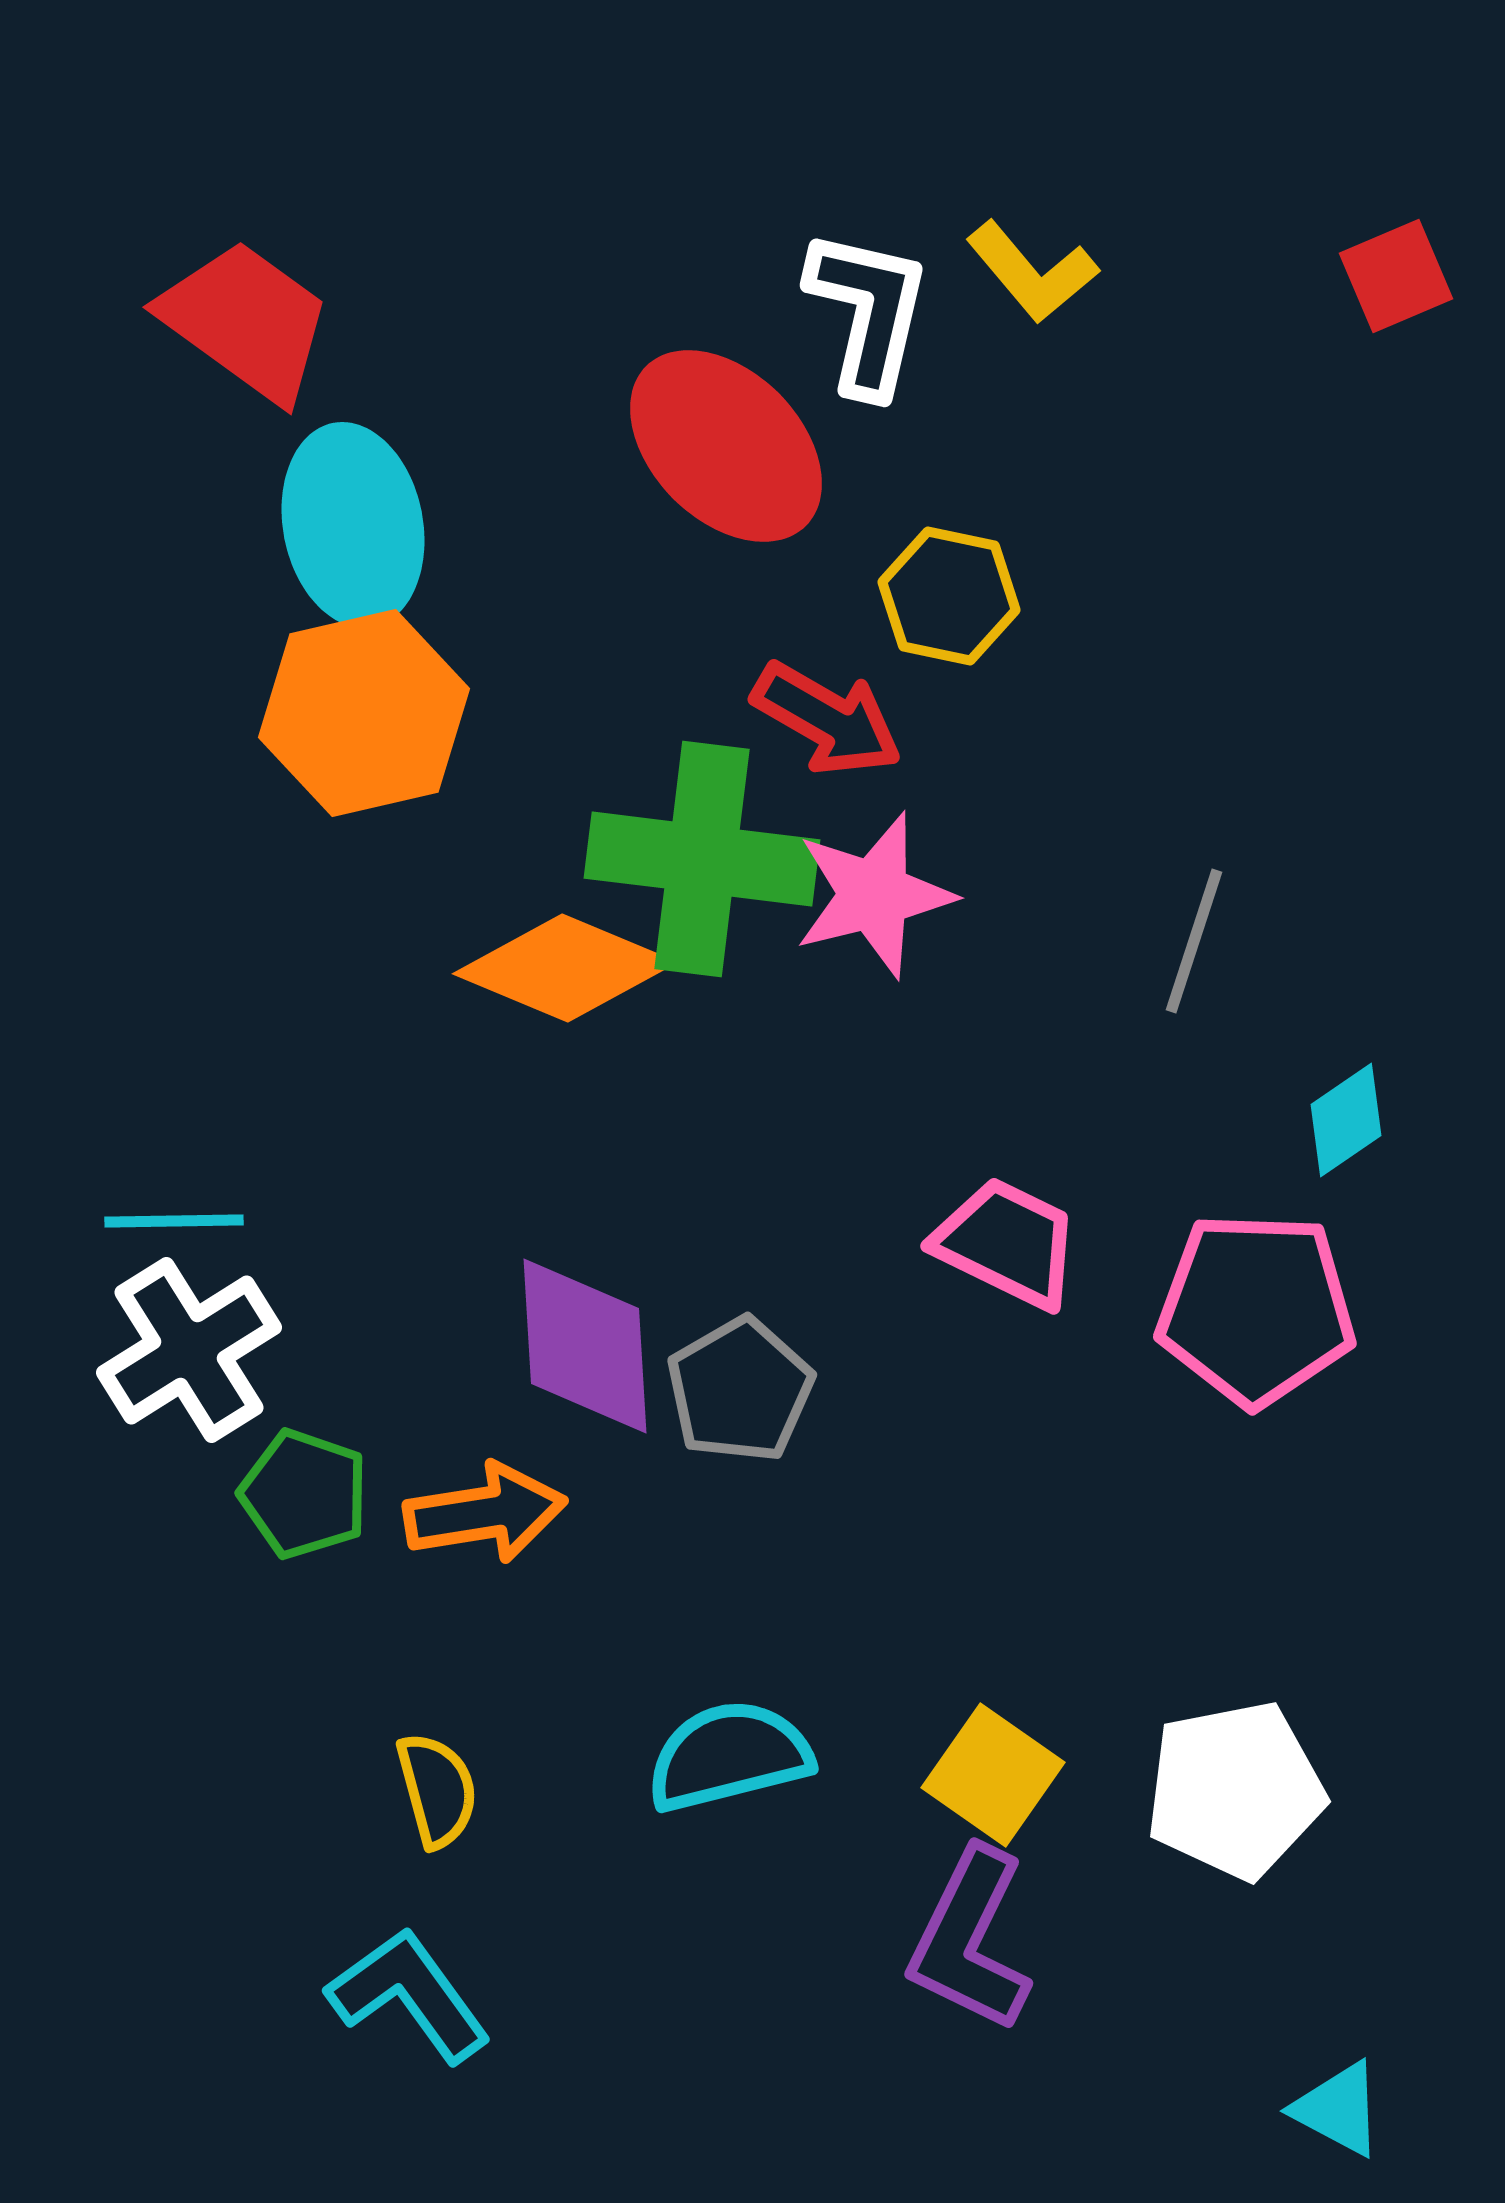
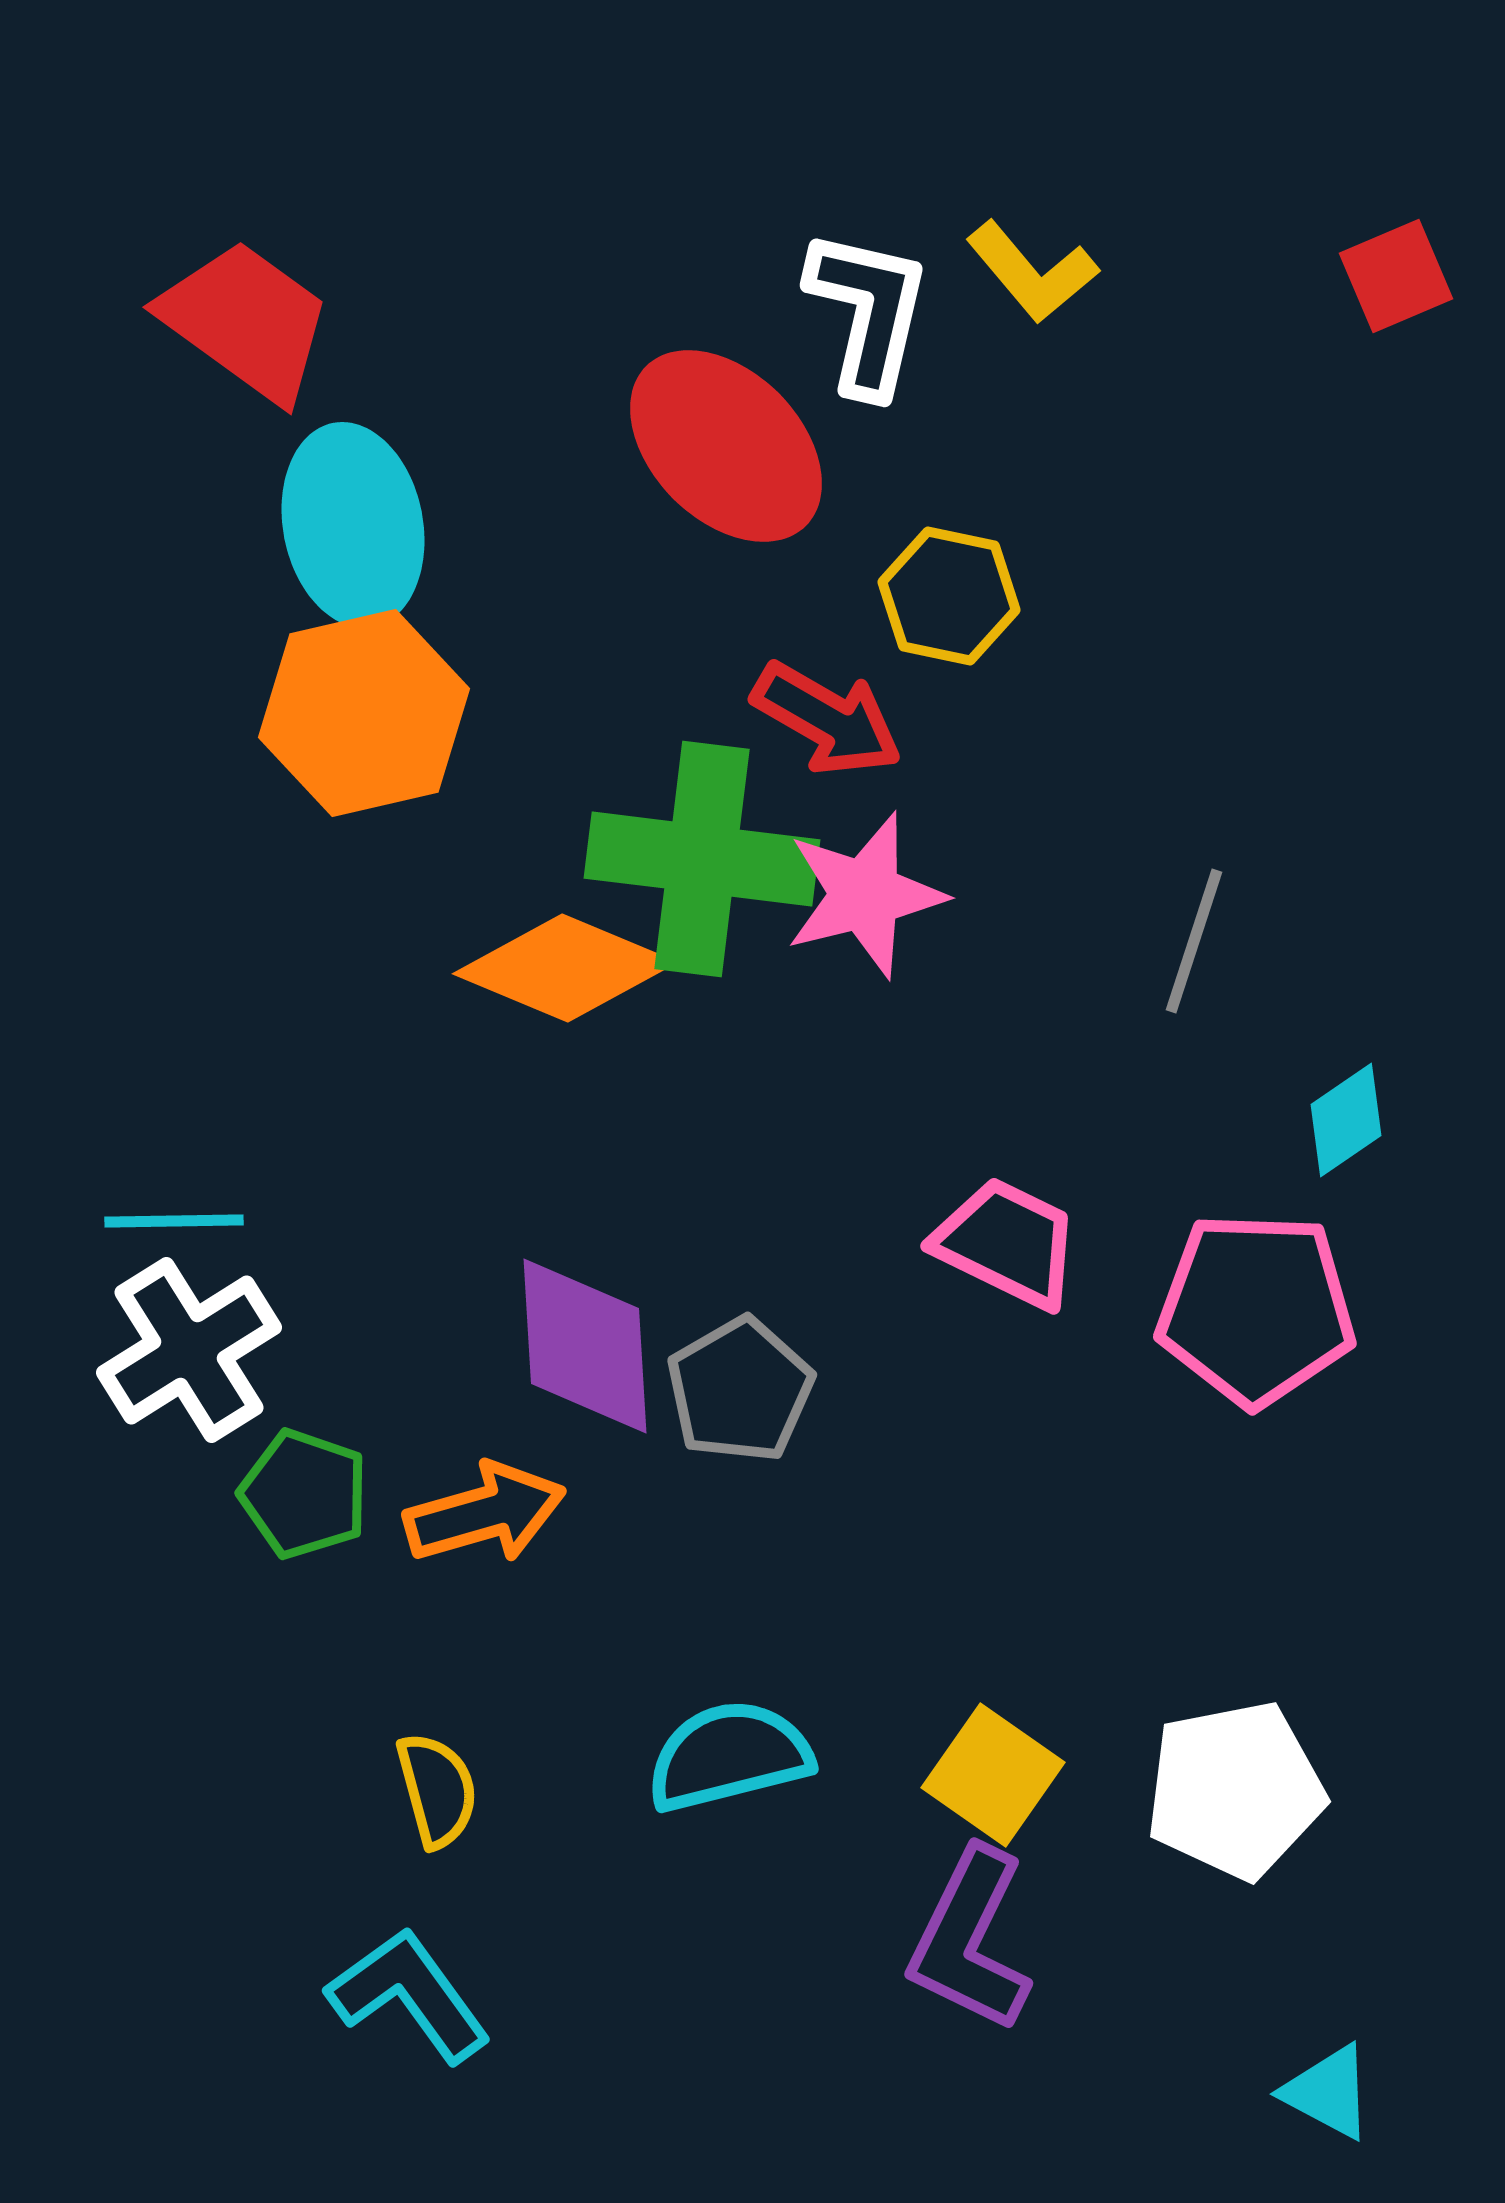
pink star: moved 9 px left
orange arrow: rotated 7 degrees counterclockwise
cyan triangle: moved 10 px left, 17 px up
